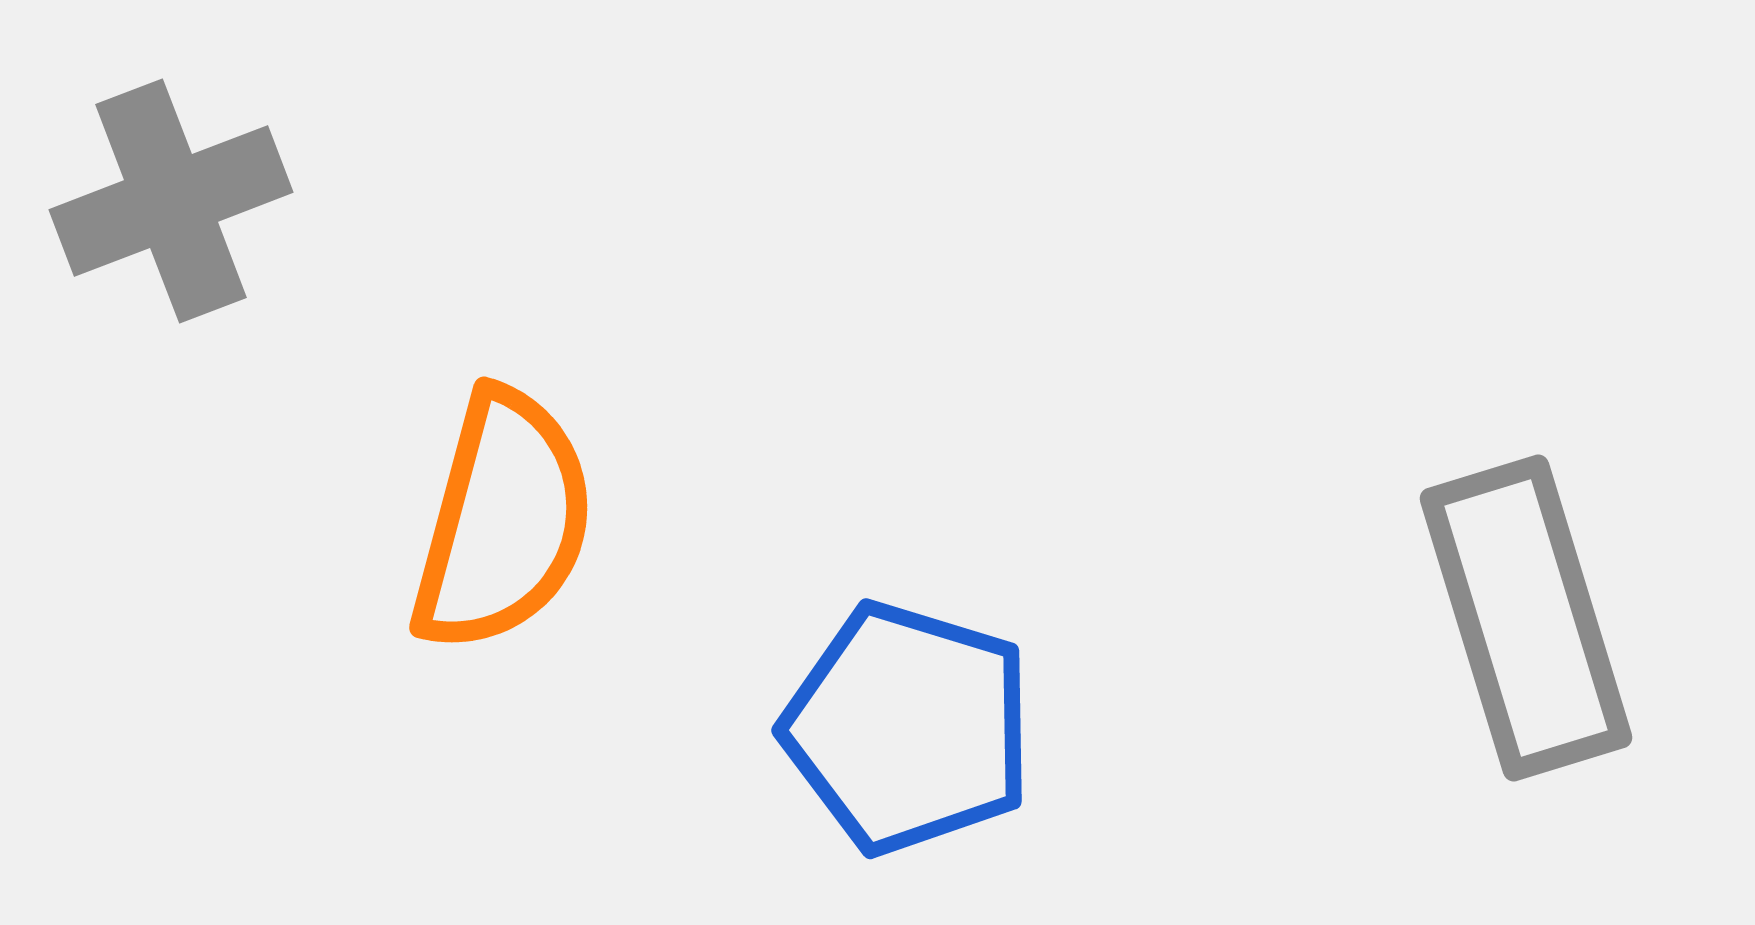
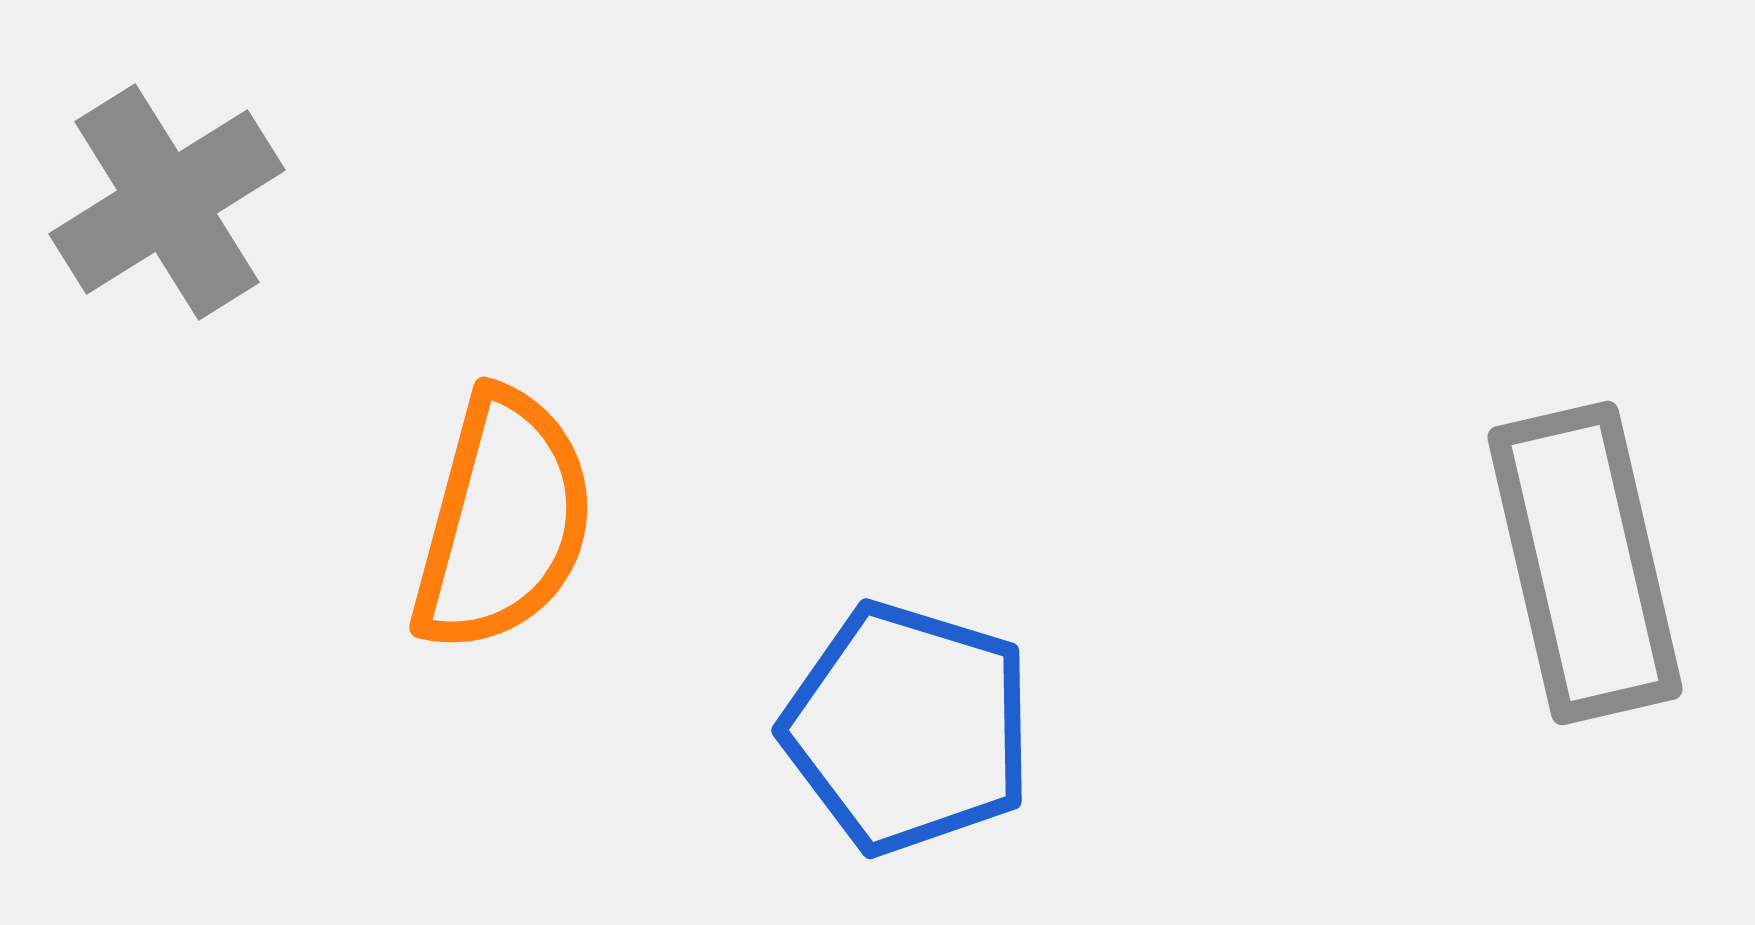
gray cross: moved 4 px left, 1 px down; rotated 11 degrees counterclockwise
gray rectangle: moved 59 px right, 55 px up; rotated 4 degrees clockwise
